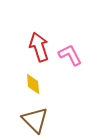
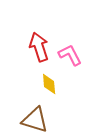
yellow diamond: moved 16 px right
brown triangle: rotated 28 degrees counterclockwise
